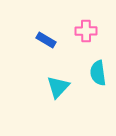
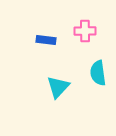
pink cross: moved 1 px left
blue rectangle: rotated 24 degrees counterclockwise
